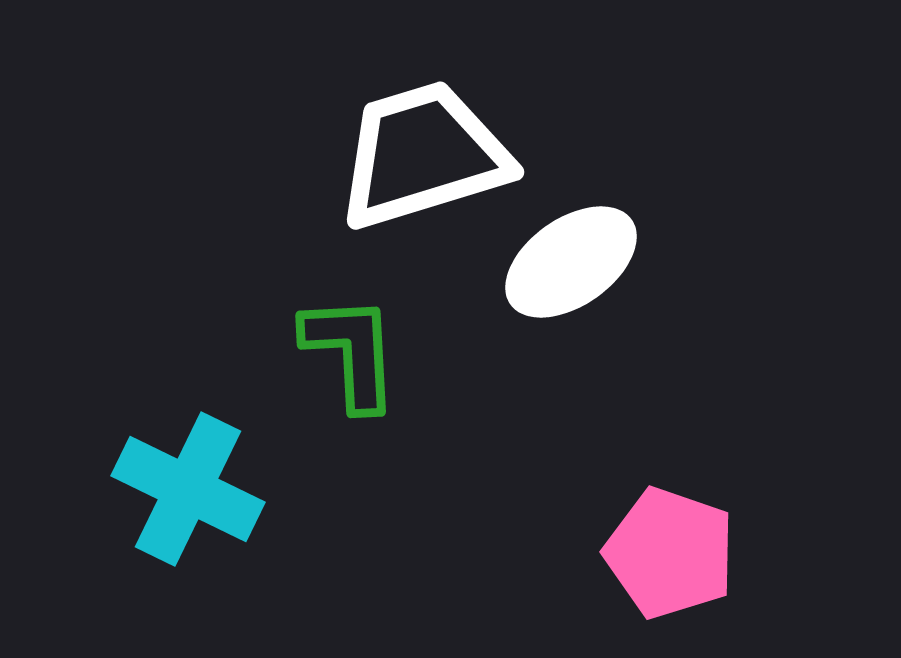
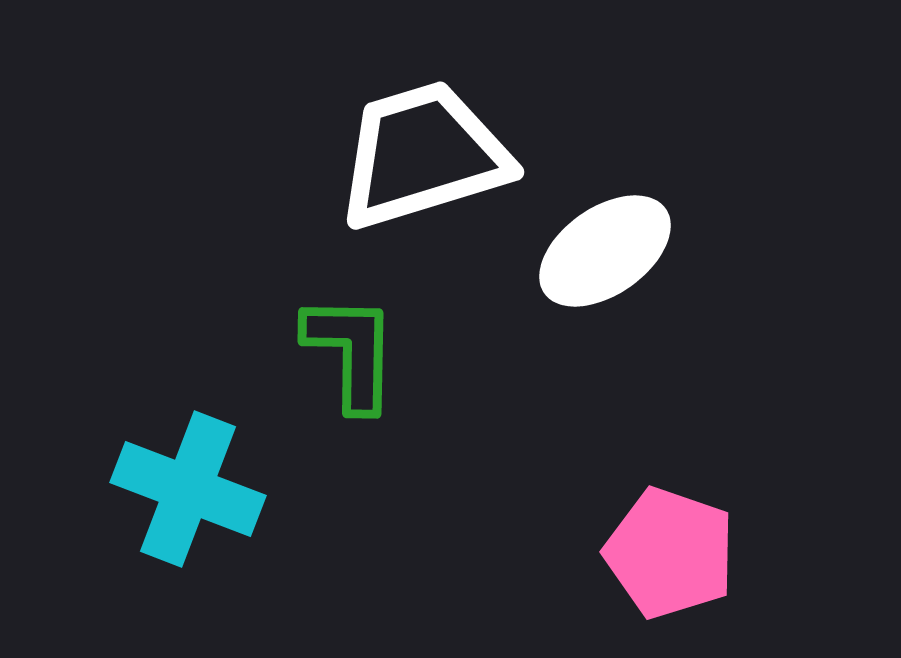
white ellipse: moved 34 px right, 11 px up
green L-shape: rotated 4 degrees clockwise
cyan cross: rotated 5 degrees counterclockwise
